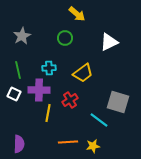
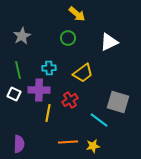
green circle: moved 3 px right
